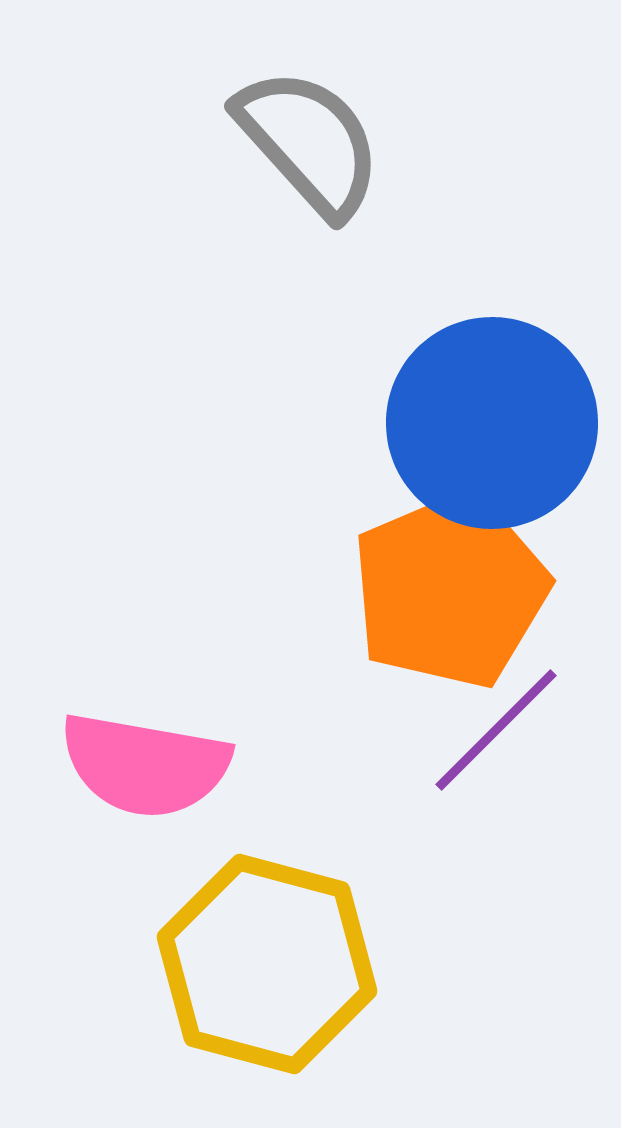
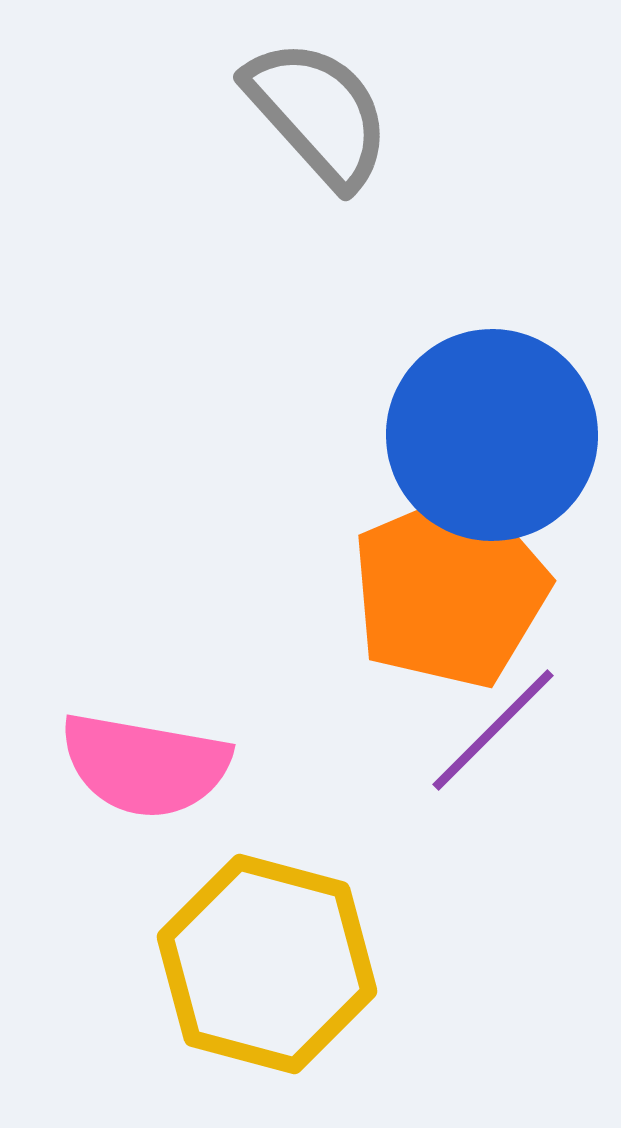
gray semicircle: moved 9 px right, 29 px up
blue circle: moved 12 px down
purple line: moved 3 px left
